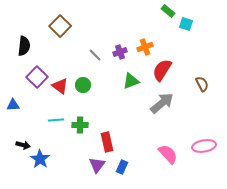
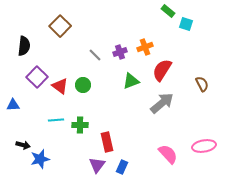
blue star: rotated 24 degrees clockwise
